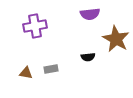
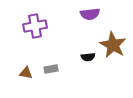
brown star: moved 3 px left, 6 px down
